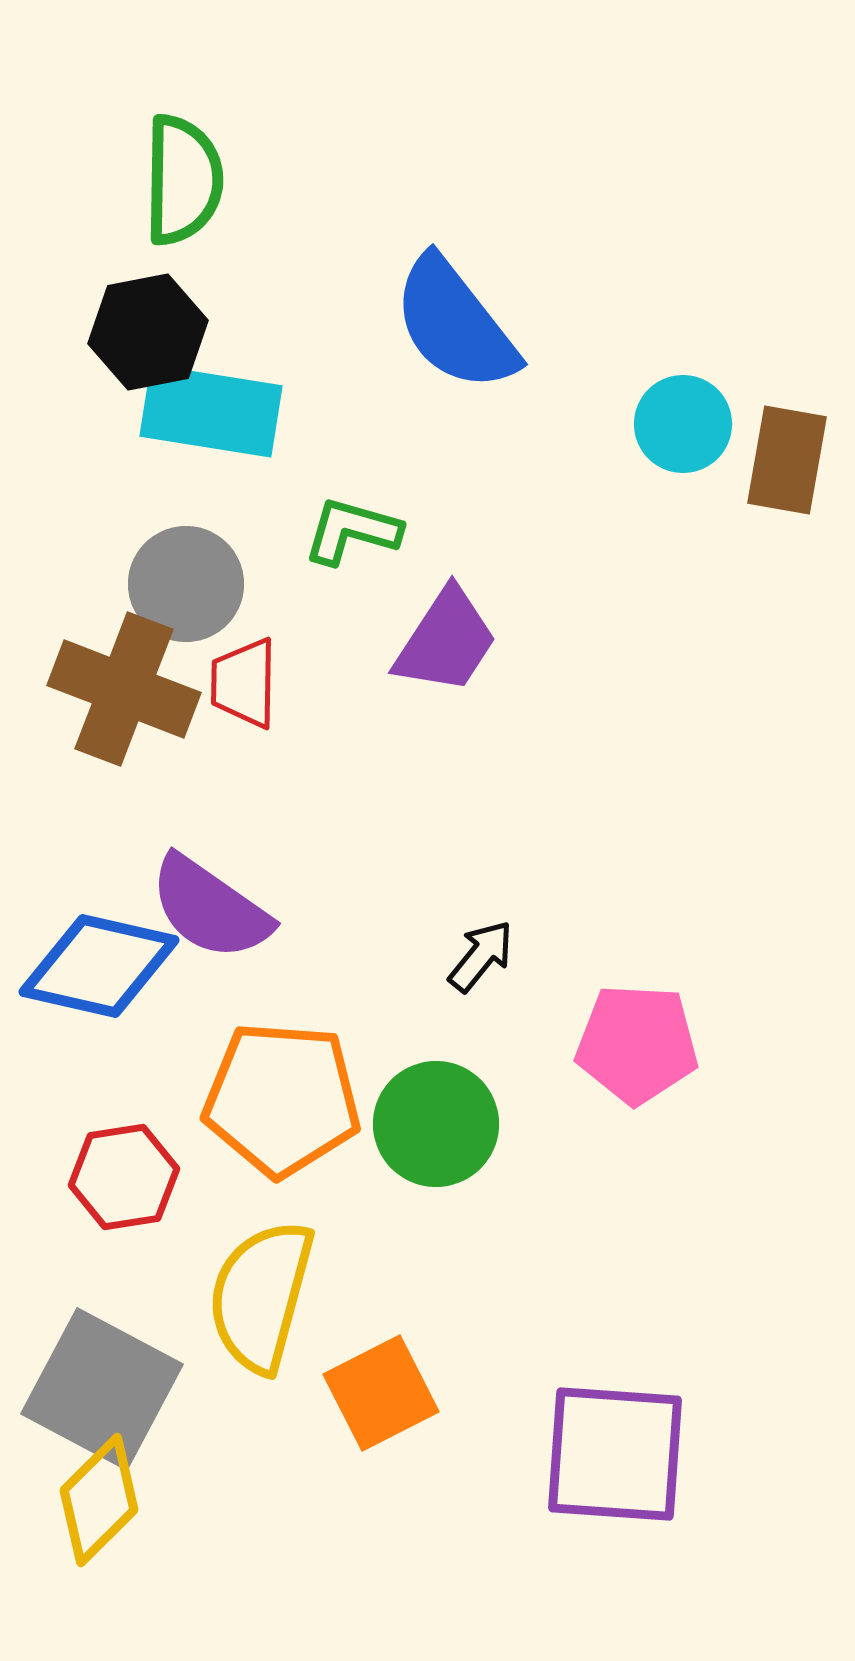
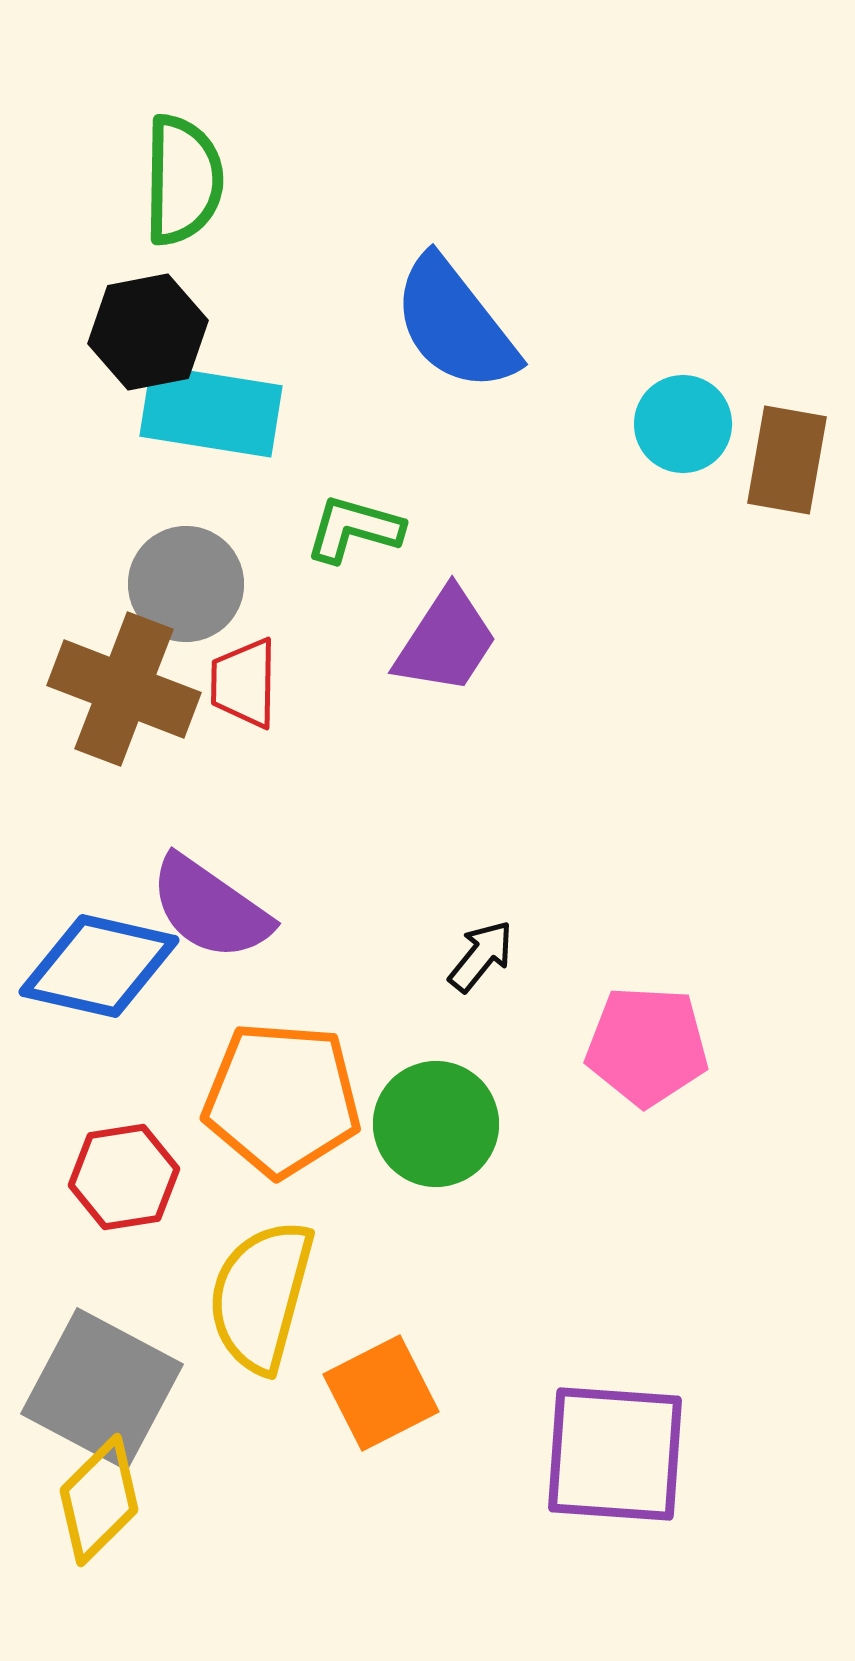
green L-shape: moved 2 px right, 2 px up
pink pentagon: moved 10 px right, 2 px down
